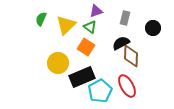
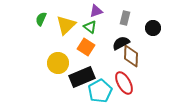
red ellipse: moved 3 px left, 3 px up
